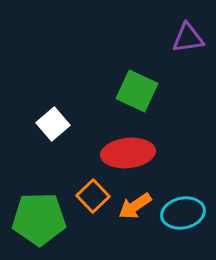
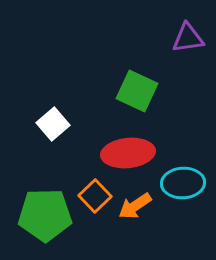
orange square: moved 2 px right
cyan ellipse: moved 30 px up; rotated 9 degrees clockwise
green pentagon: moved 6 px right, 4 px up
